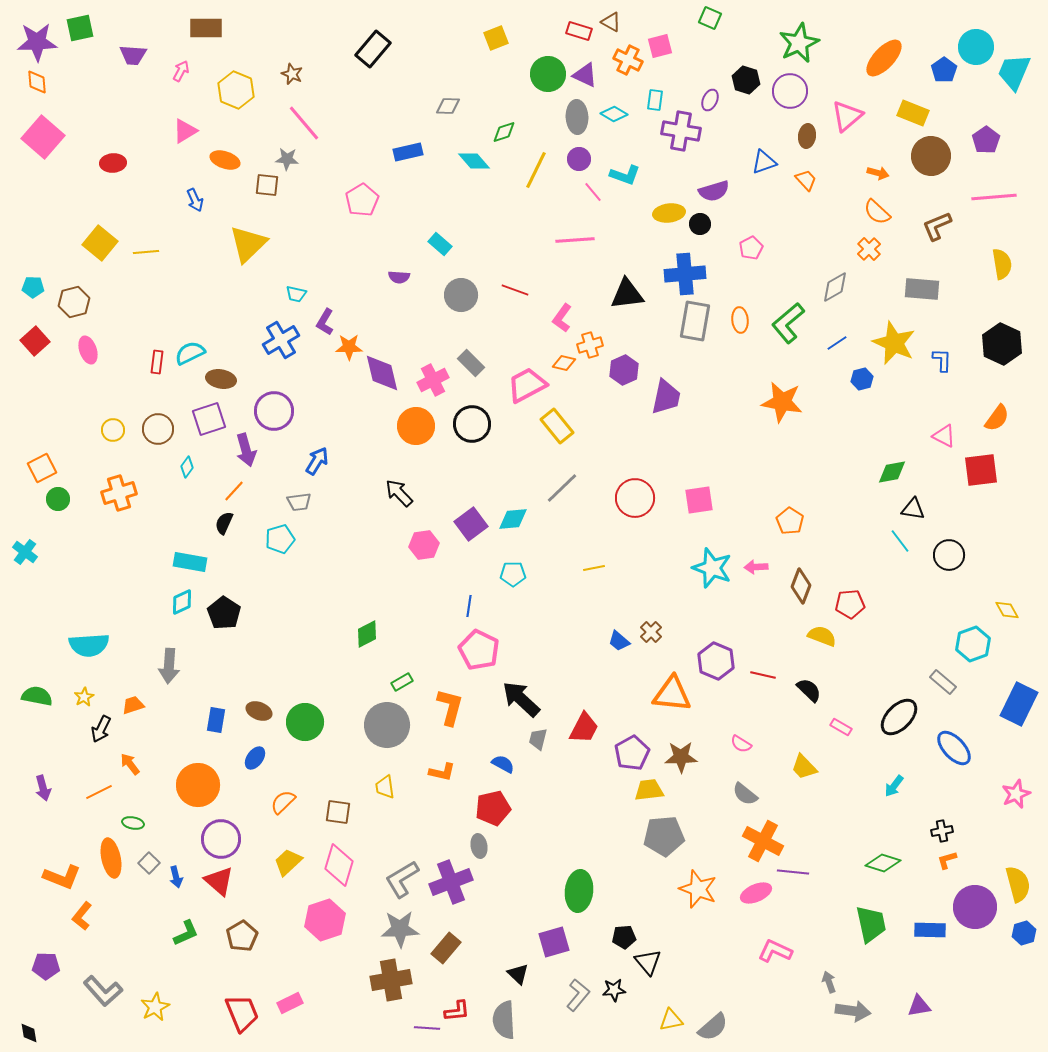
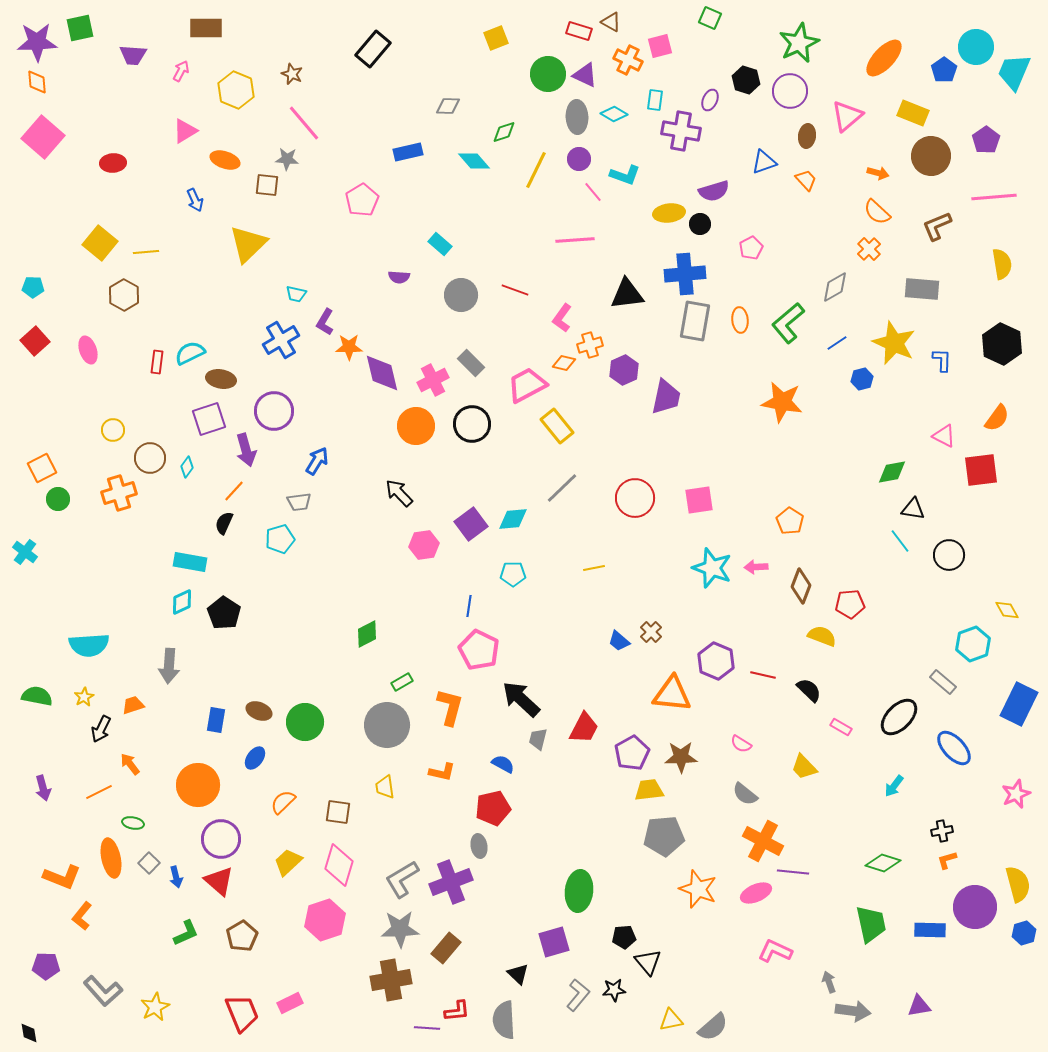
brown hexagon at (74, 302): moved 50 px right, 7 px up; rotated 16 degrees counterclockwise
brown circle at (158, 429): moved 8 px left, 29 px down
